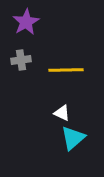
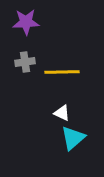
purple star: rotated 28 degrees clockwise
gray cross: moved 4 px right, 2 px down
yellow line: moved 4 px left, 2 px down
